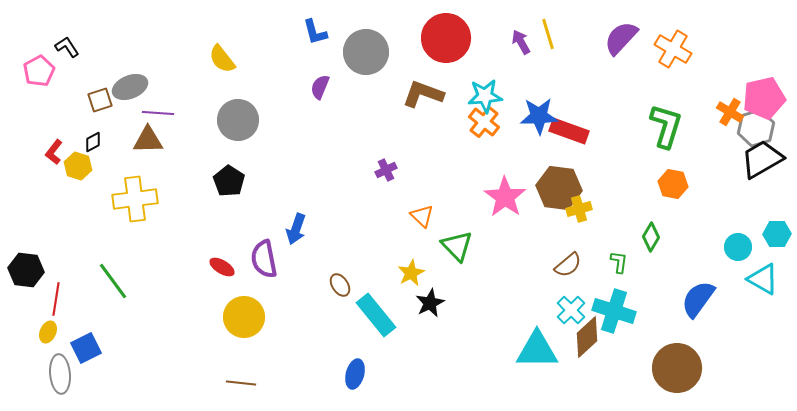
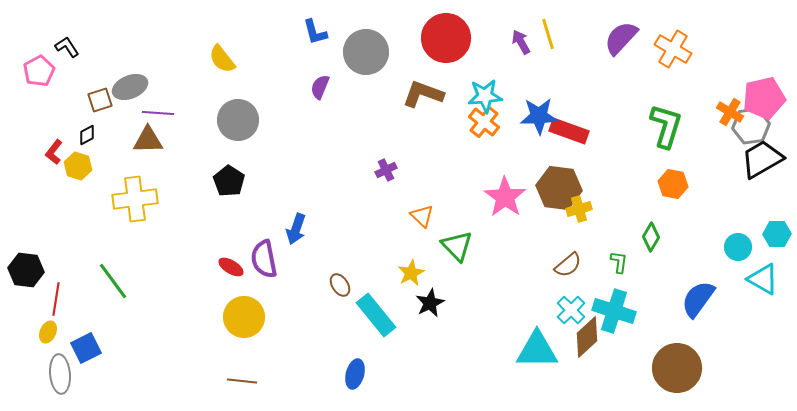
gray hexagon at (756, 128): moved 5 px left, 2 px up; rotated 9 degrees clockwise
black diamond at (93, 142): moved 6 px left, 7 px up
red ellipse at (222, 267): moved 9 px right
brown line at (241, 383): moved 1 px right, 2 px up
